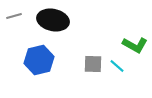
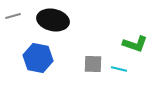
gray line: moved 1 px left
green L-shape: moved 1 px up; rotated 10 degrees counterclockwise
blue hexagon: moved 1 px left, 2 px up; rotated 24 degrees clockwise
cyan line: moved 2 px right, 3 px down; rotated 28 degrees counterclockwise
